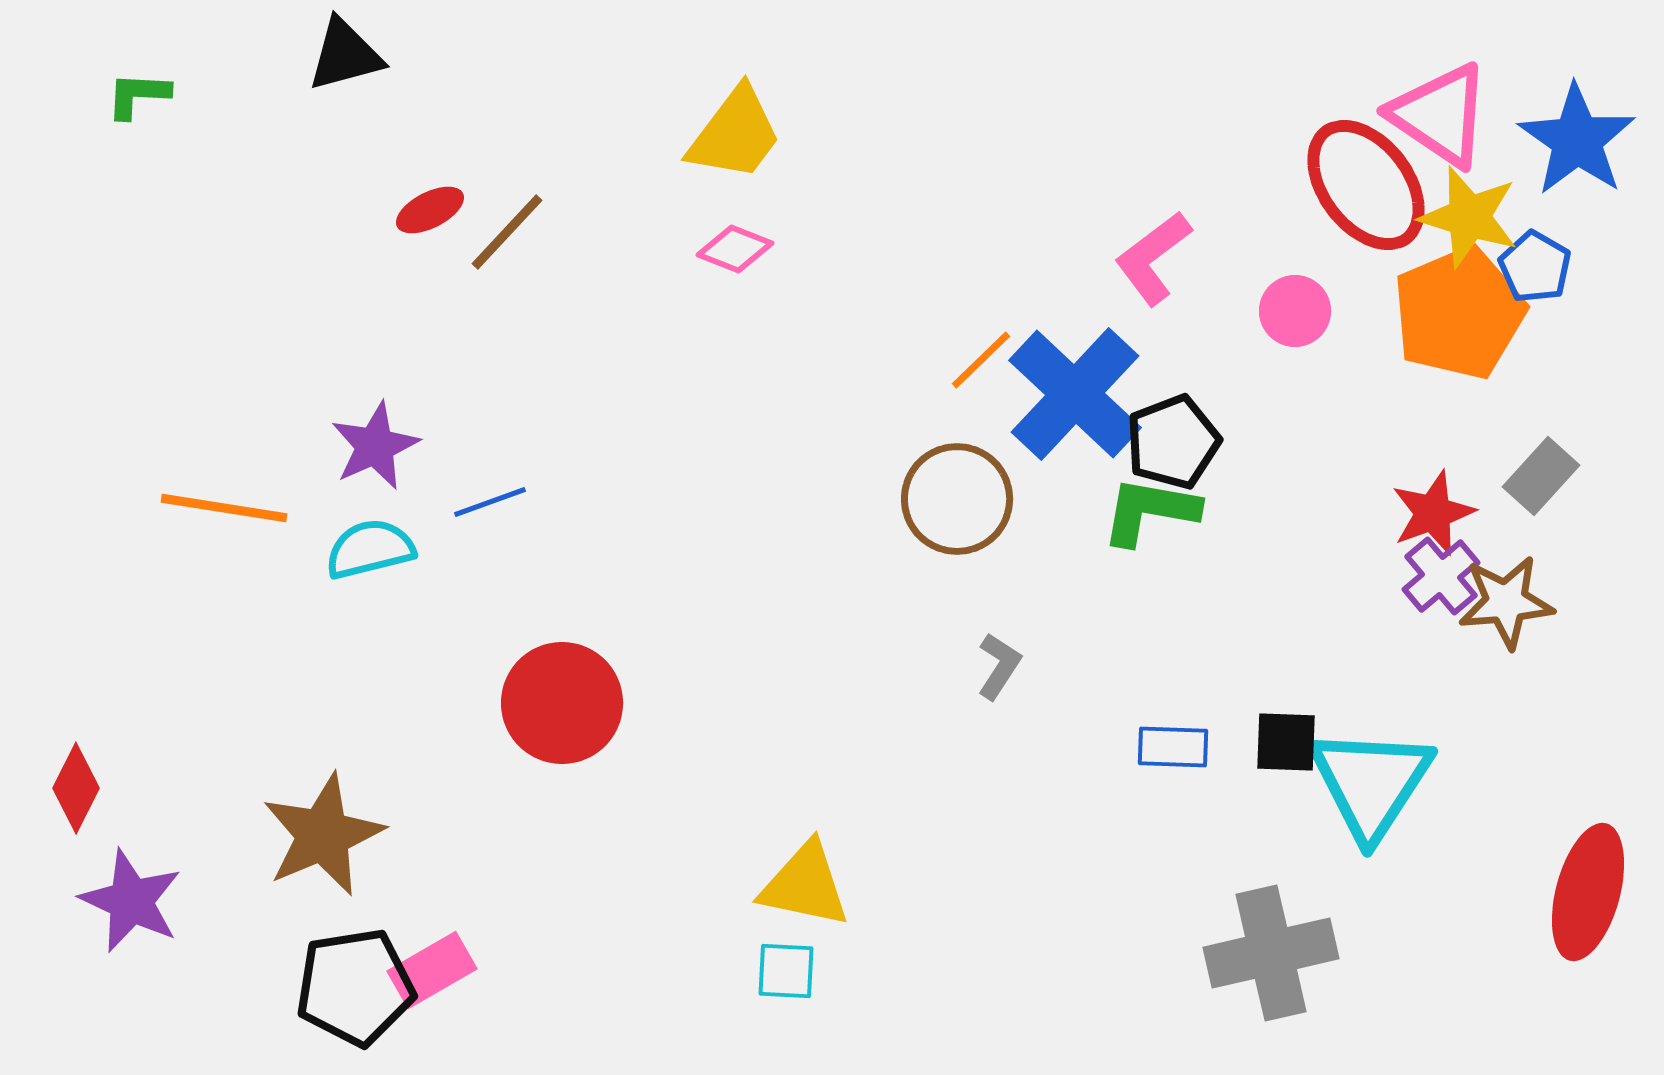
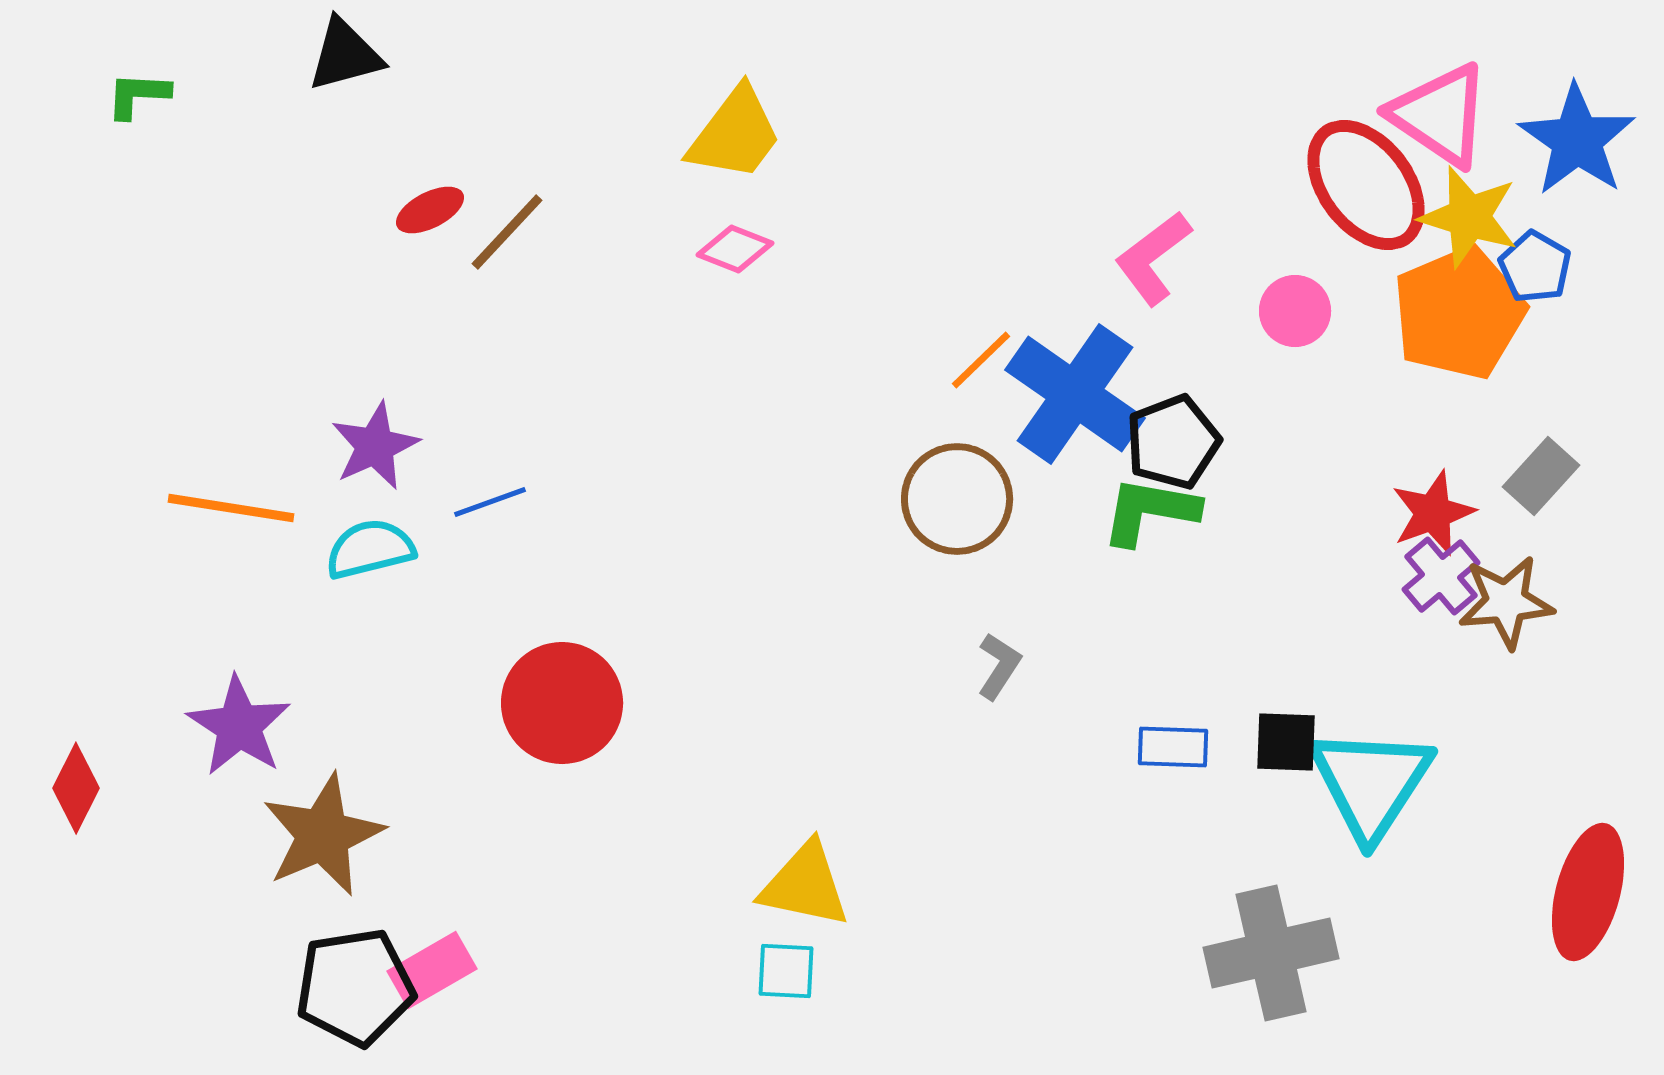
blue cross at (1075, 394): rotated 8 degrees counterclockwise
orange line at (224, 508): moved 7 px right
purple star at (131, 901): moved 108 px right, 175 px up; rotated 8 degrees clockwise
